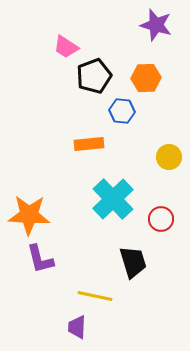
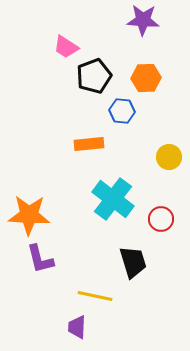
purple star: moved 13 px left, 5 px up; rotated 12 degrees counterclockwise
cyan cross: rotated 9 degrees counterclockwise
